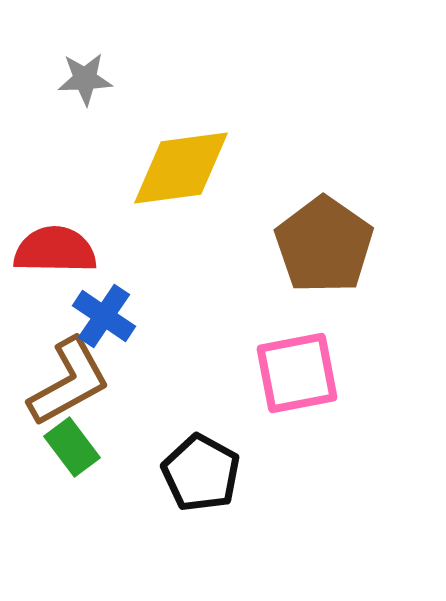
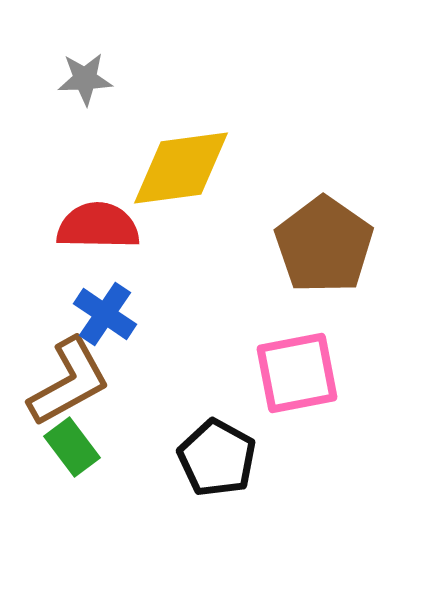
red semicircle: moved 43 px right, 24 px up
blue cross: moved 1 px right, 2 px up
black pentagon: moved 16 px right, 15 px up
